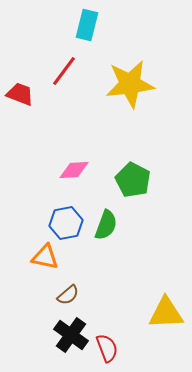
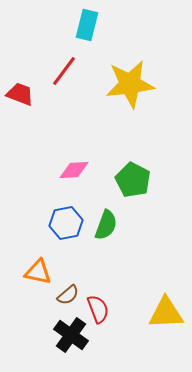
orange triangle: moved 7 px left, 15 px down
red semicircle: moved 9 px left, 39 px up
